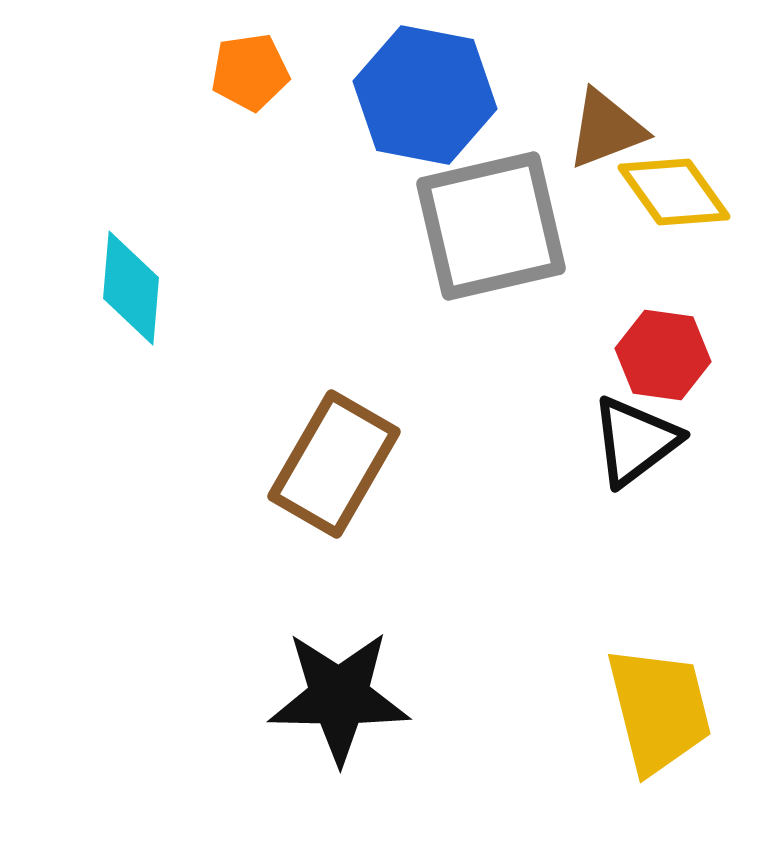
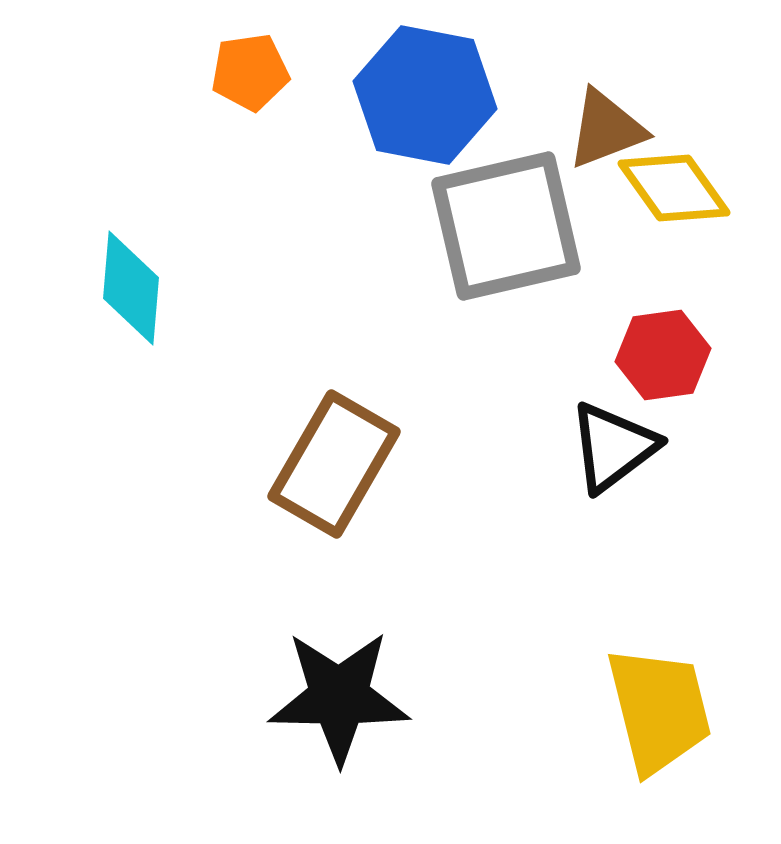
yellow diamond: moved 4 px up
gray square: moved 15 px right
red hexagon: rotated 16 degrees counterclockwise
black triangle: moved 22 px left, 6 px down
